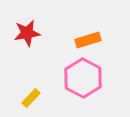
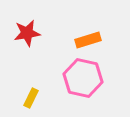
pink hexagon: rotated 15 degrees counterclockwise
yellow rectangle: rotated 18 degrees counterclockwise
